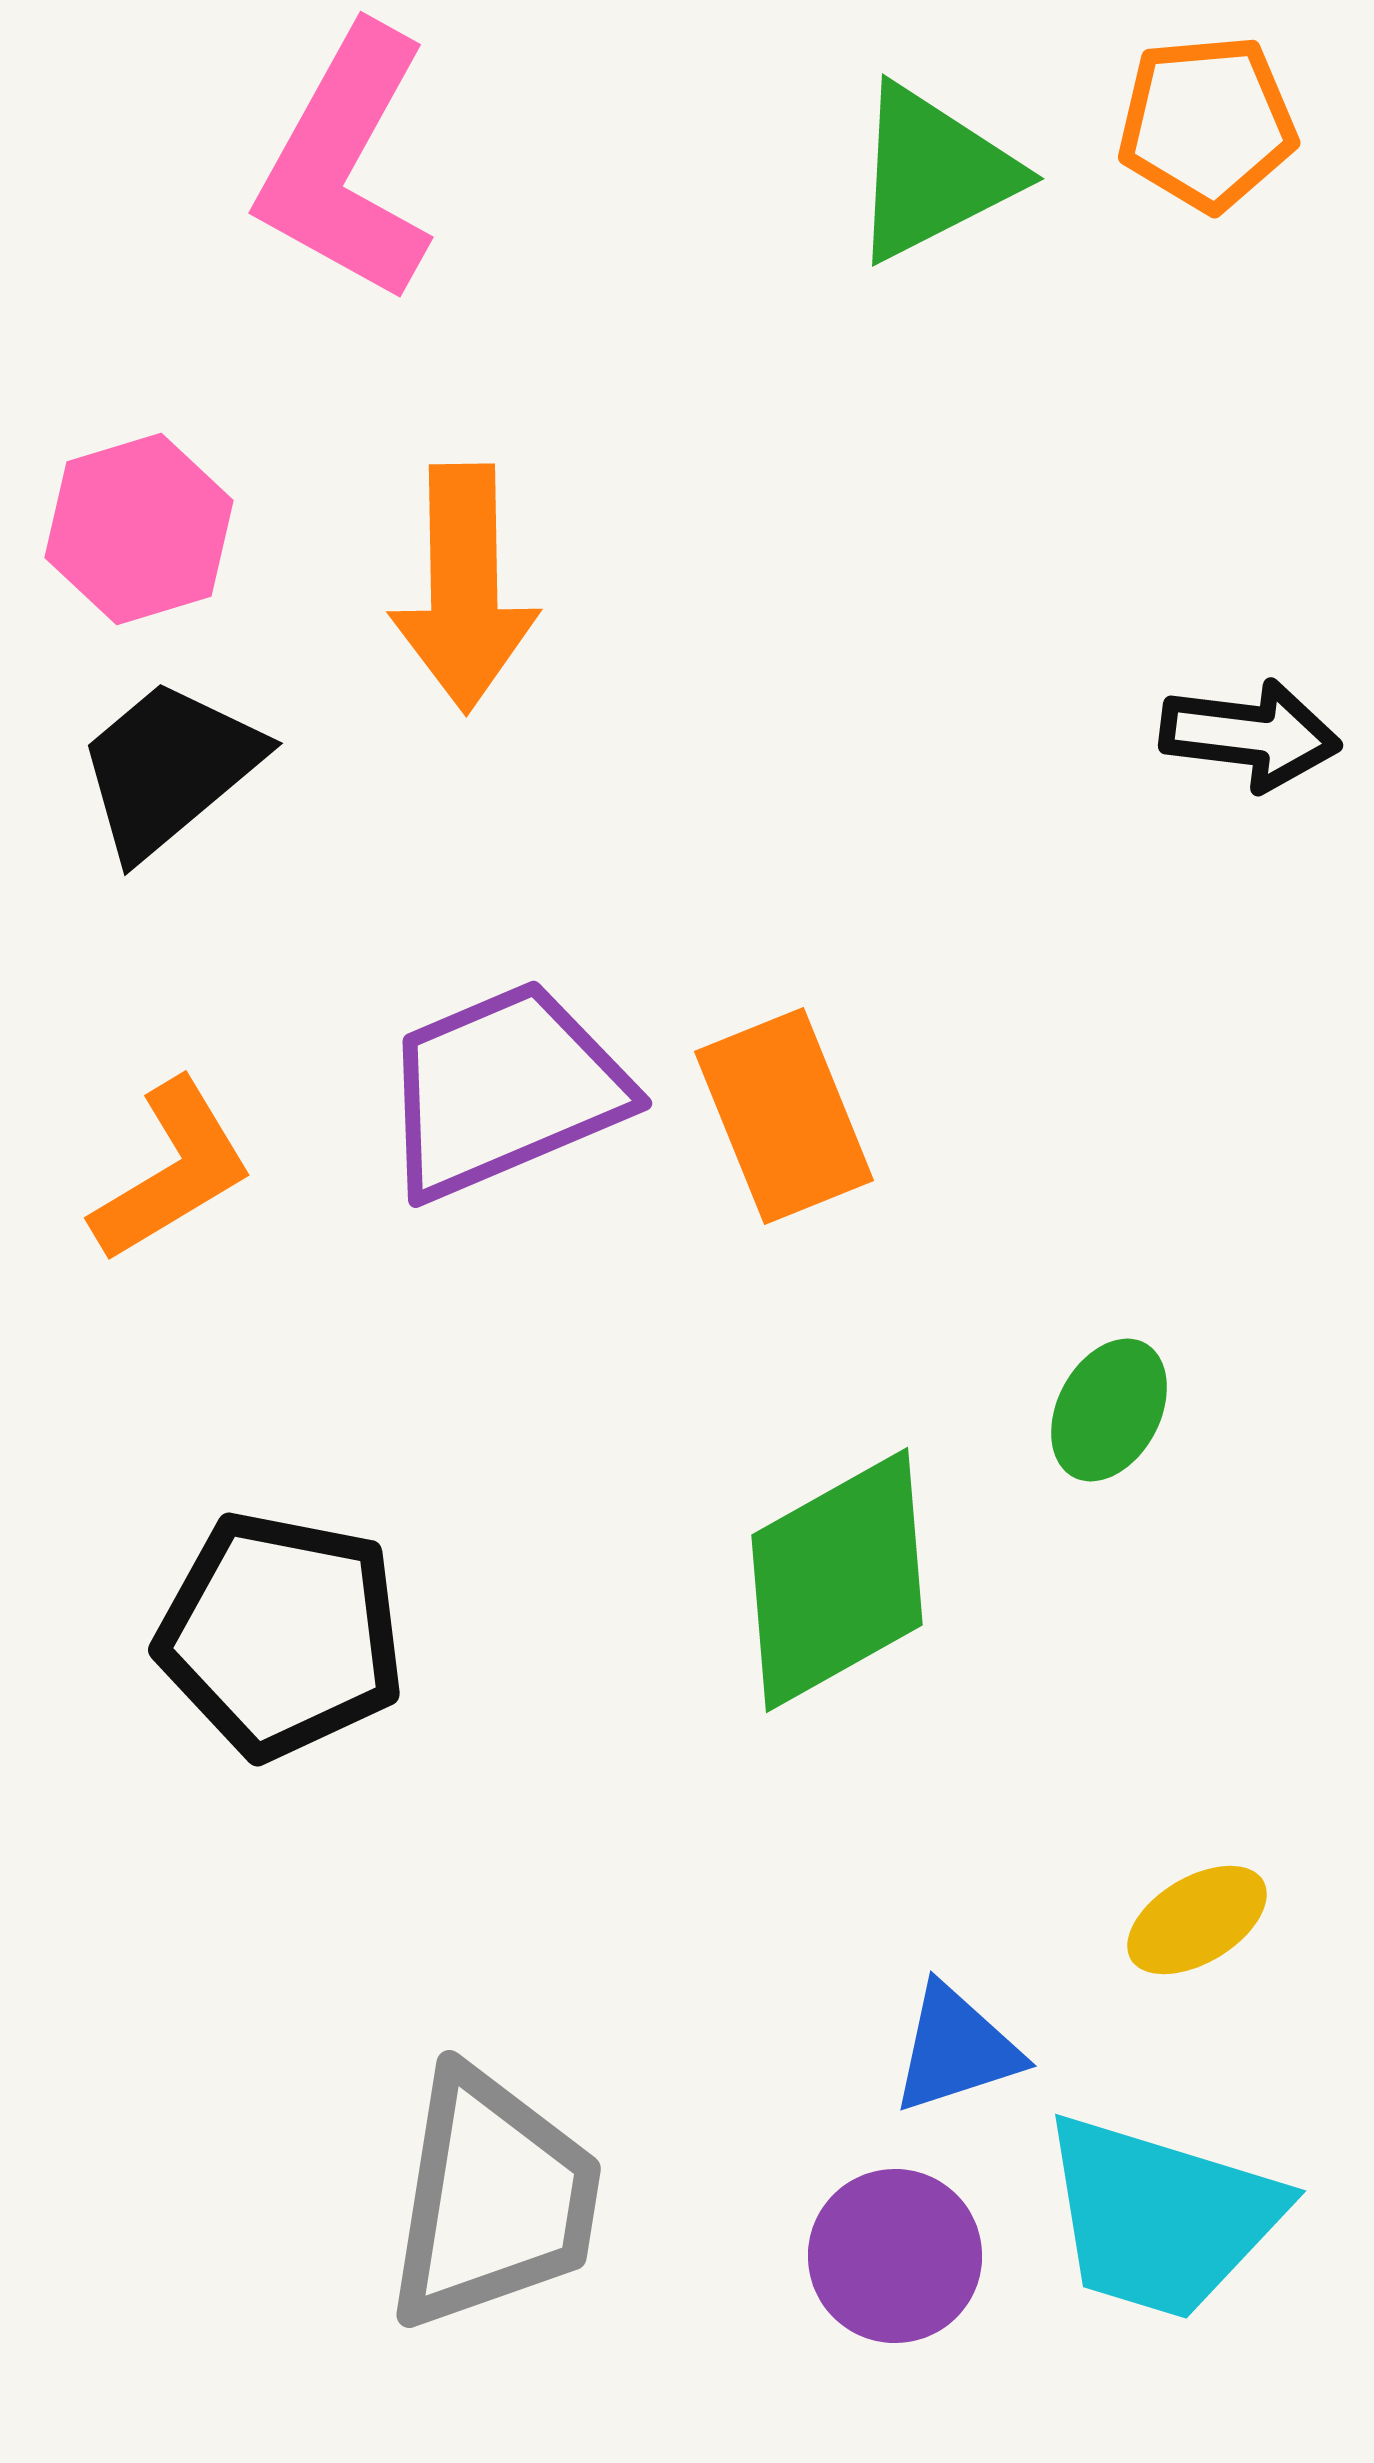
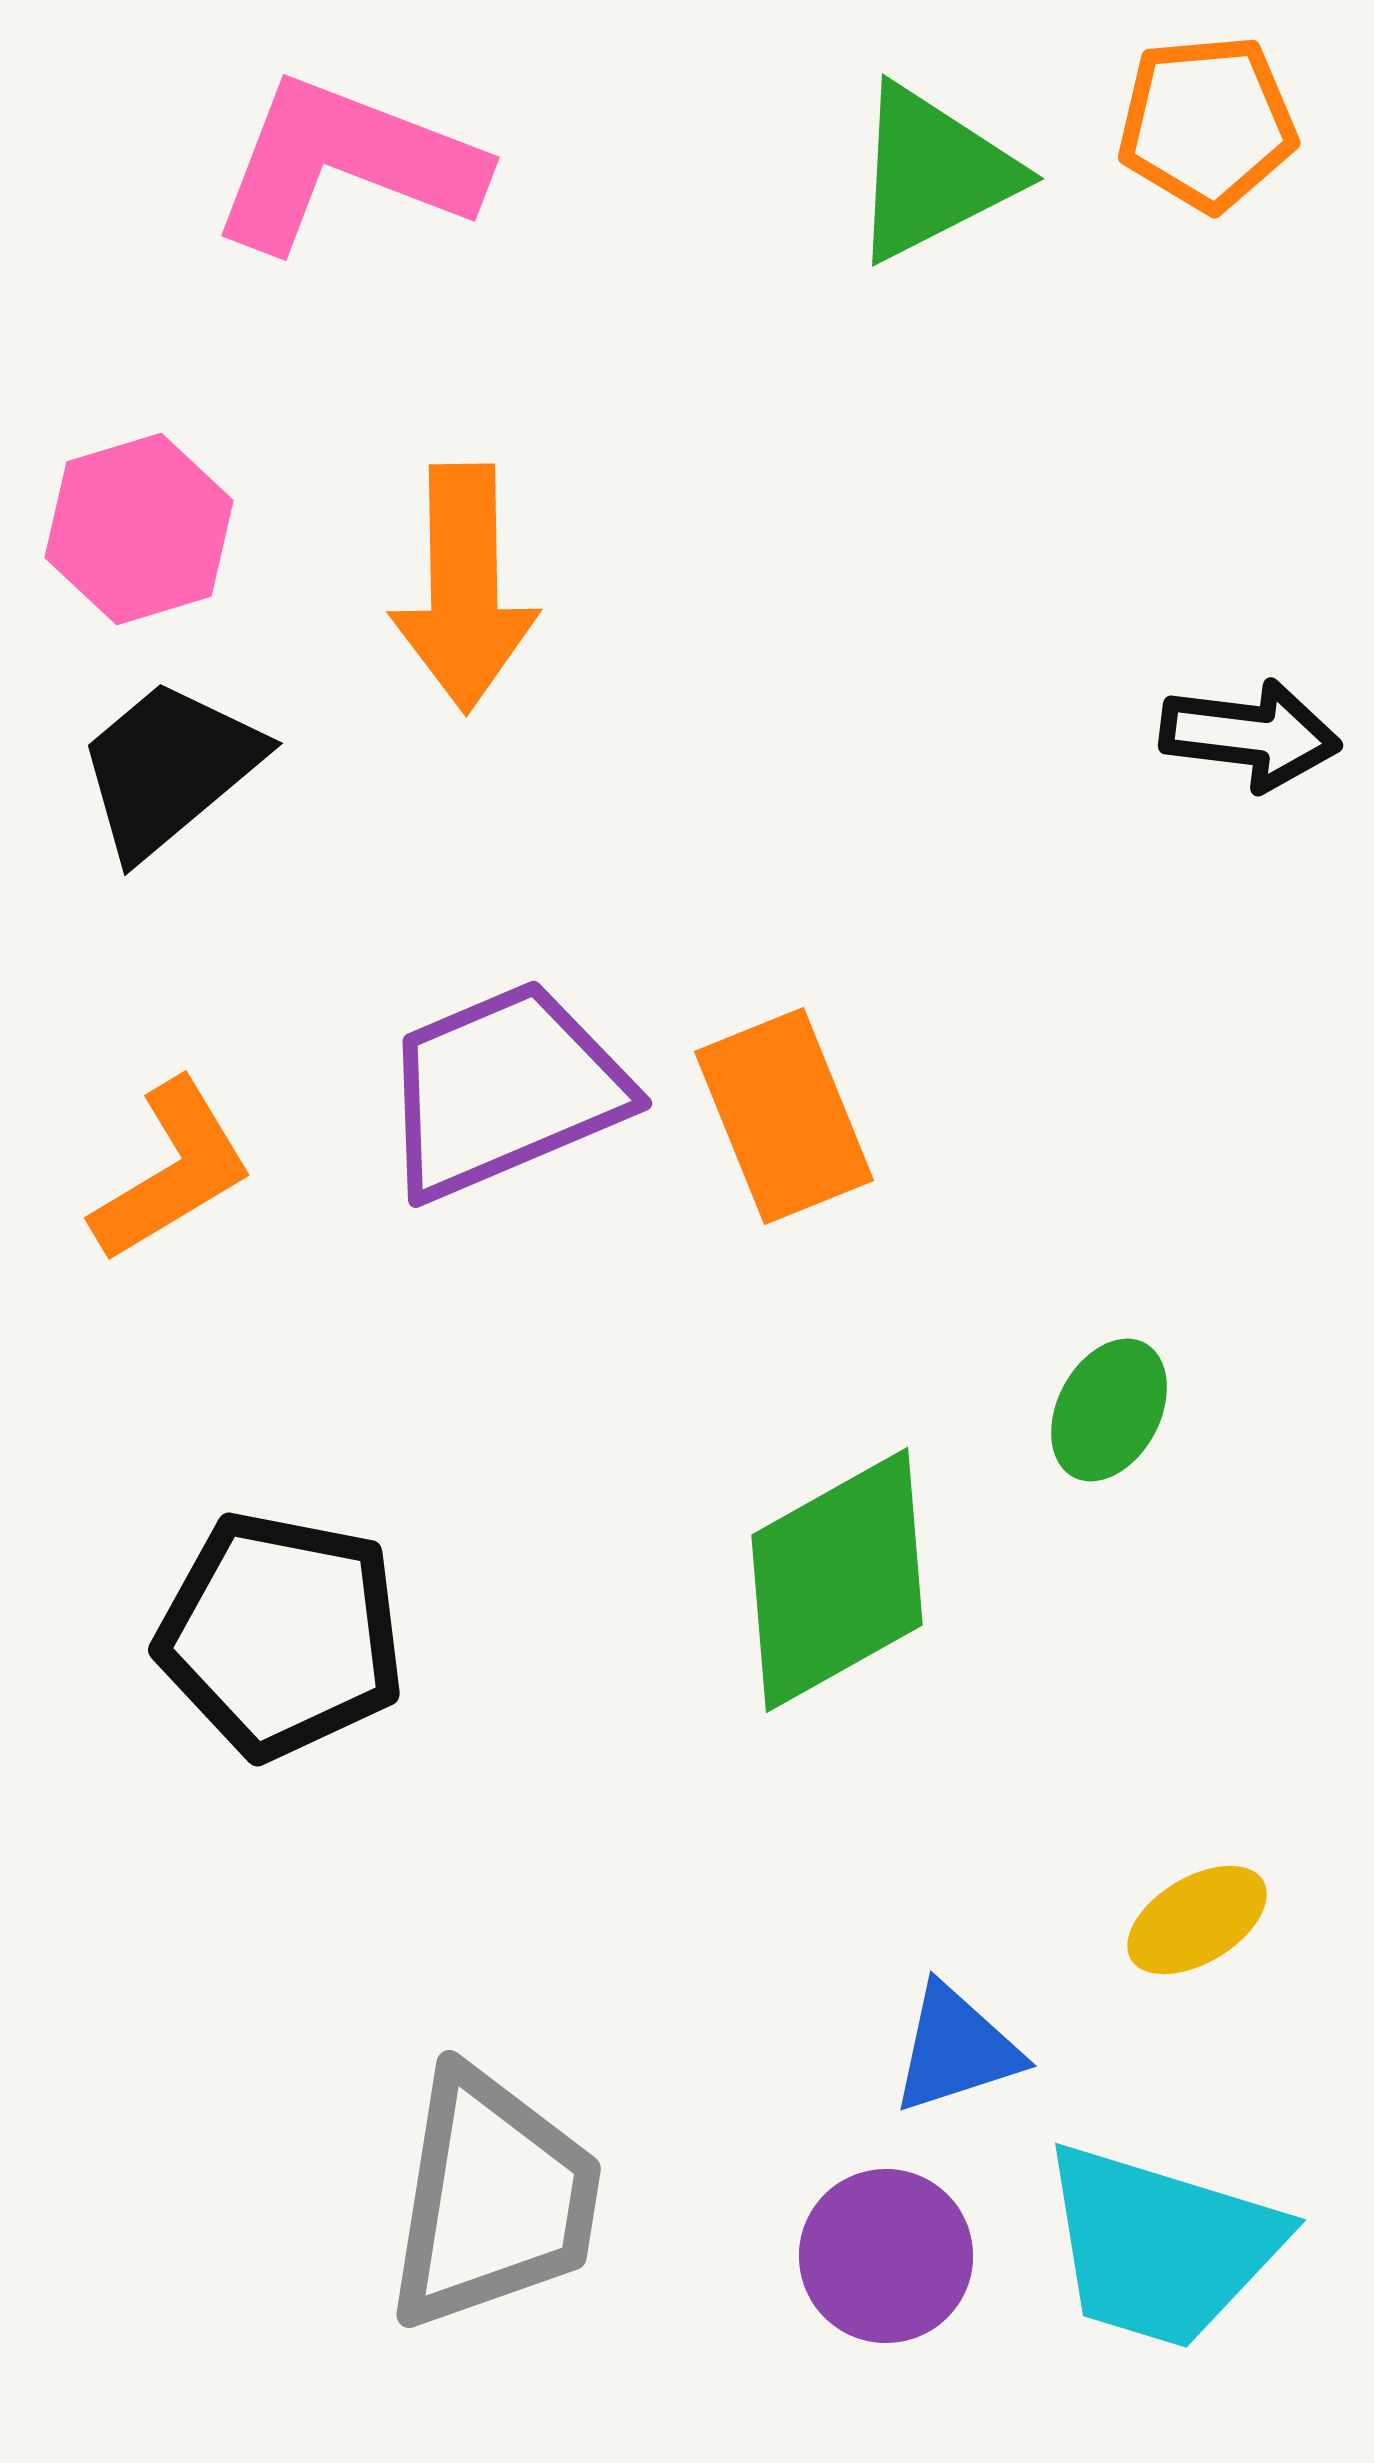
pink L-shape: rotated 82 degrees clockwise
cyan trapezoid: moved 29 px down
purple circle: moved 9 px left
